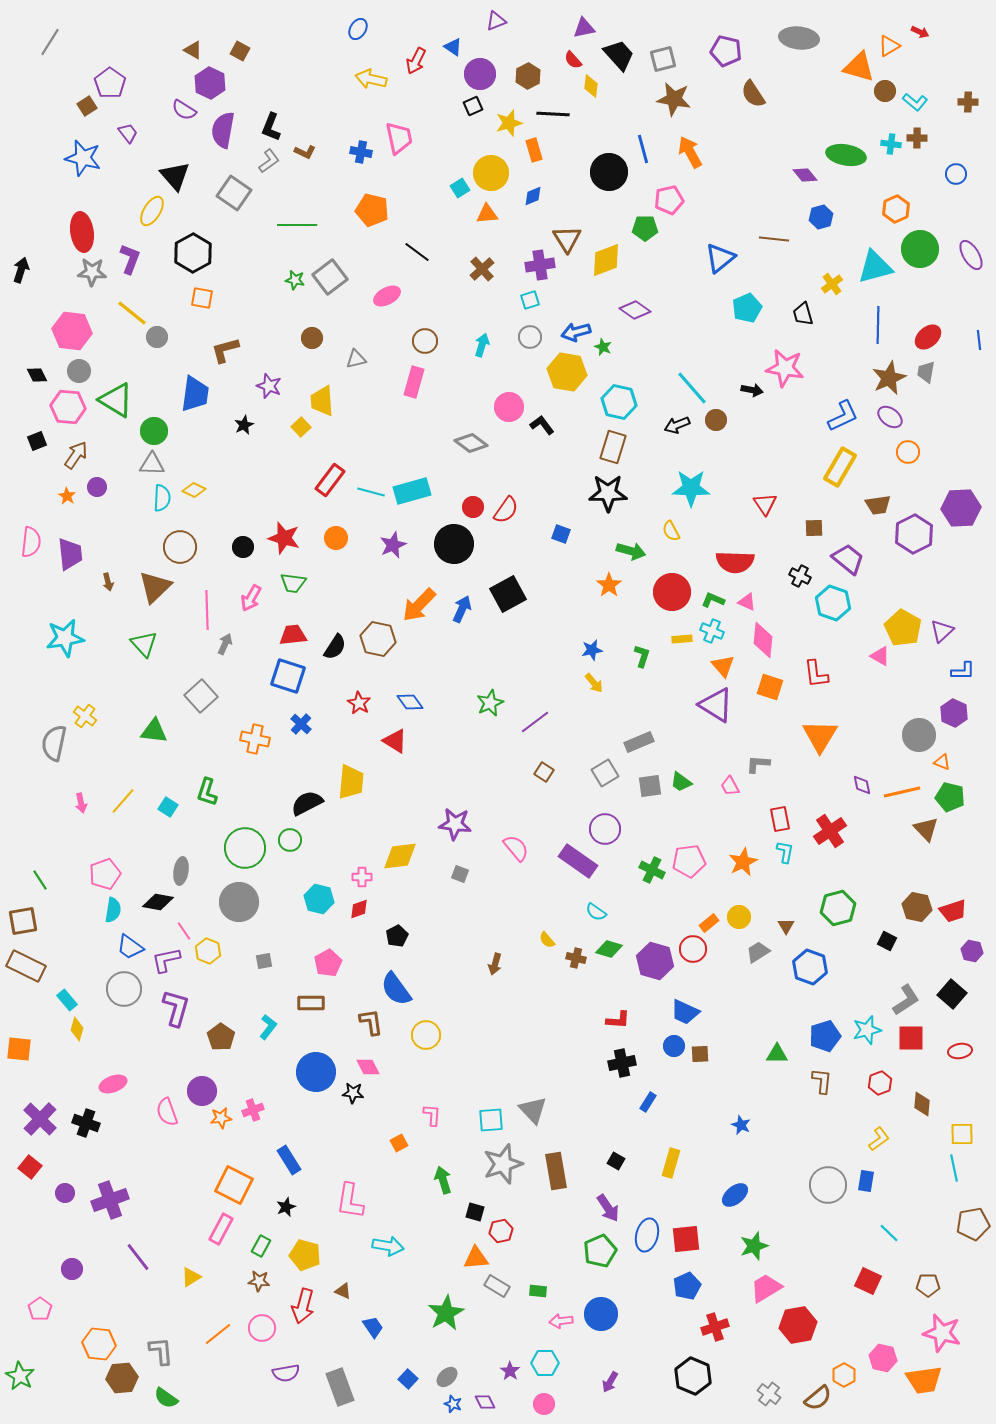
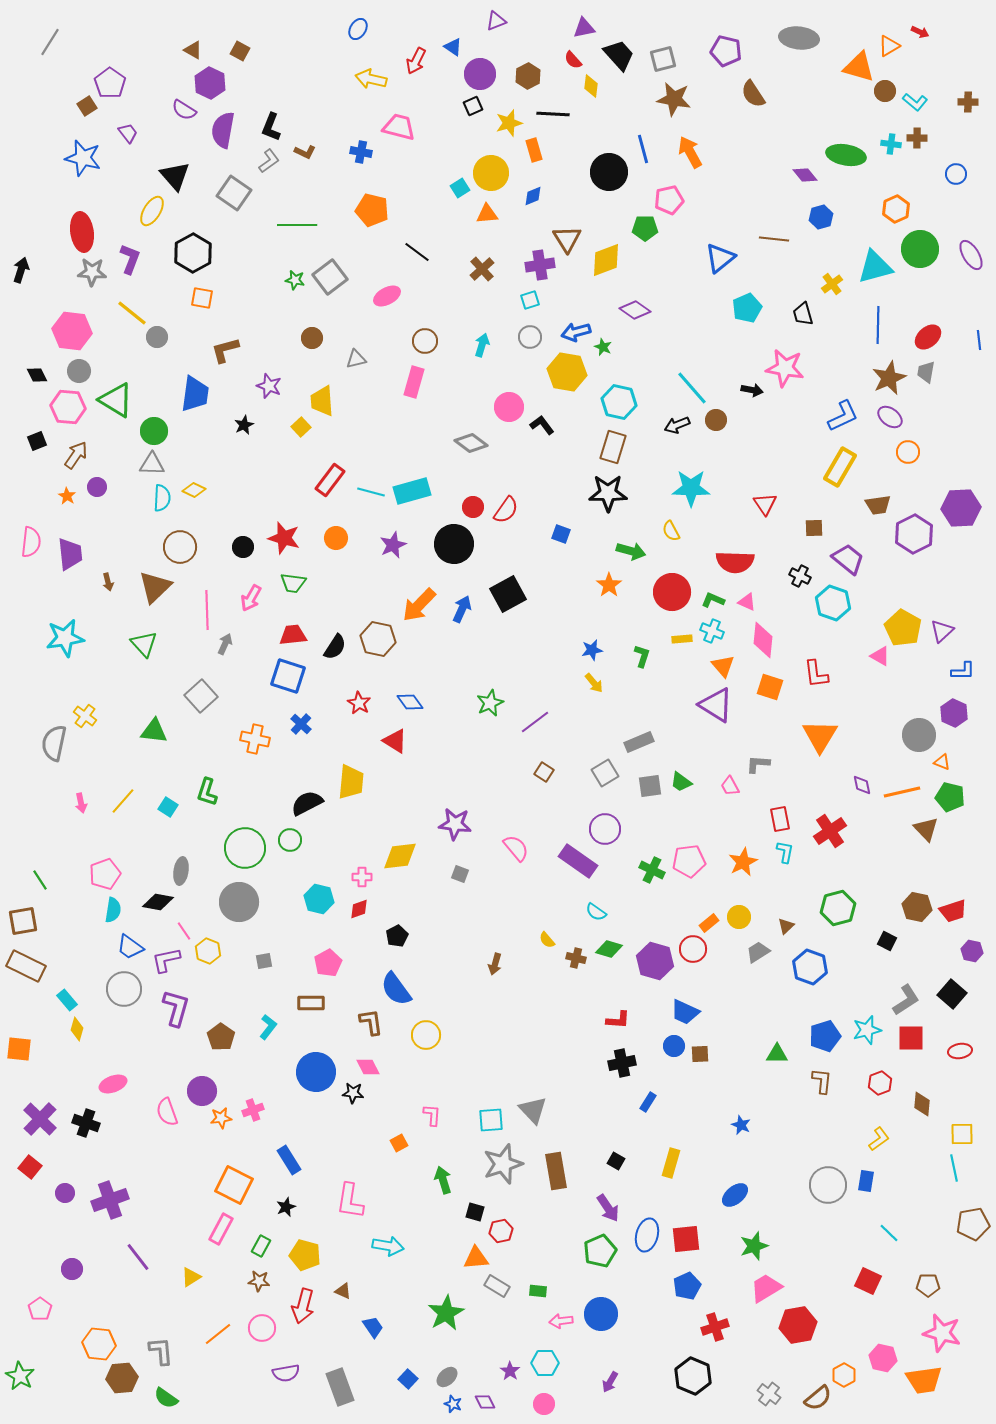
pink trapezoid at (399, 138): moved 11 px up; rotated 64 degrees counterclockwise
brown triangle at (786, 926): rotated 18 degrees clockwise
